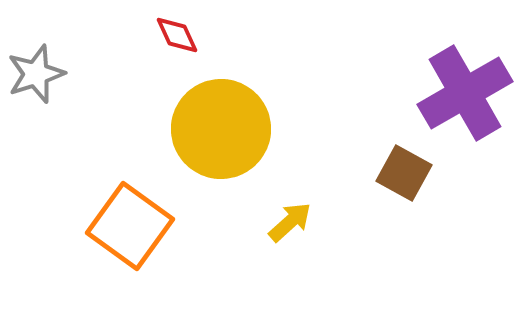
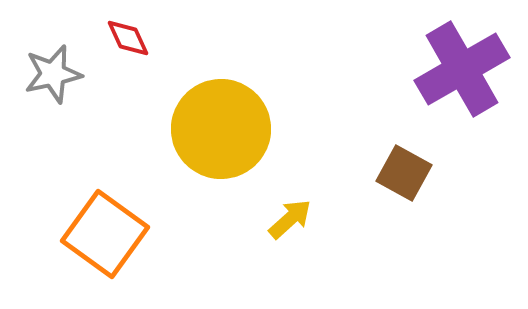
red diamond: moved 49 px left, 3 px down
gray star: moved 17 px right; rotated 6 degrees clockwise
purple cross: moved 3 px left, 24 px up
yellow arrow: moved 3 px up
orange square: moved 25 px left, 8 px down
